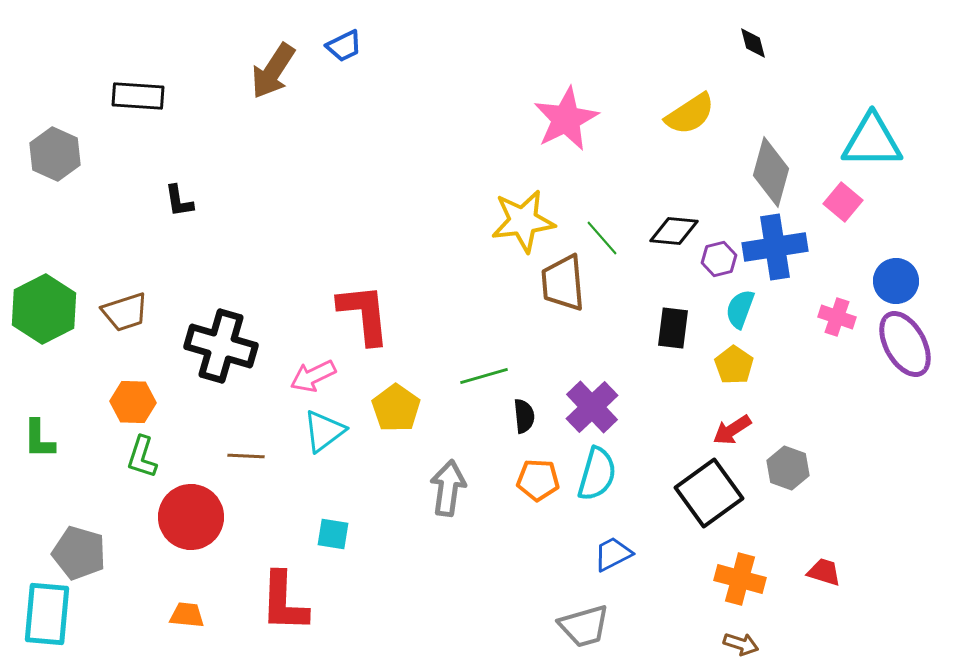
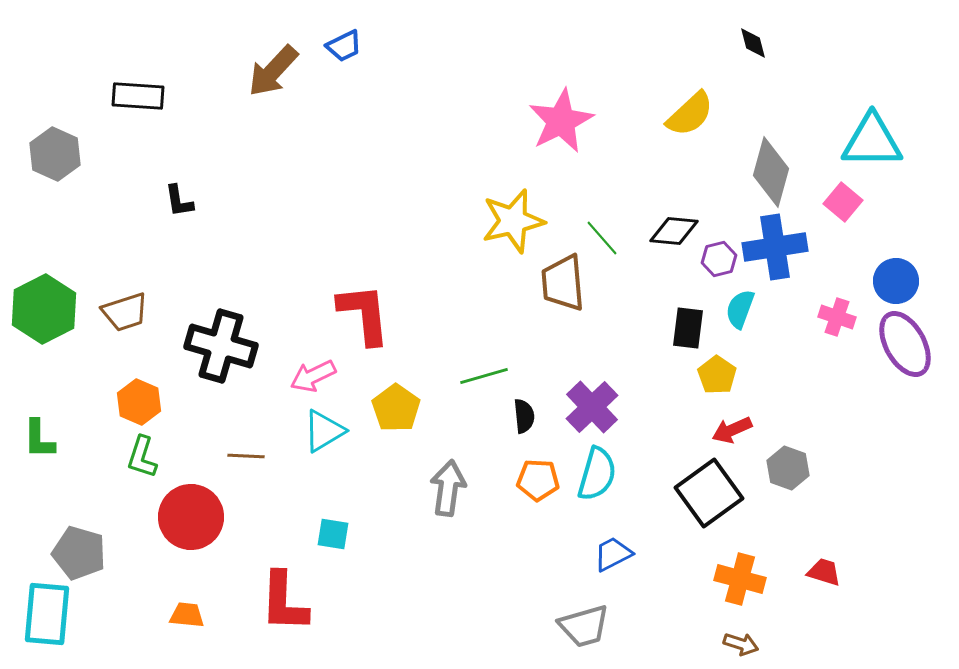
brown arrow at (273, 71): rotated 10 degrees clockwise
yellow semicircle at (690, 114): rotated 10 degrees counterclockwise
pink star at (566, 119): moved 5 px left, 2 px down
yellow star at (523, 221): moved 10 px left; rotated 6 degrees counterclockwise
black rectangle at (673, 328): moved 15 px right
yellow pentagon at (734, 365): moved 17 px left, 10 px down
orange hexagon at (133, 402): moved 6 px right; rotated 21 degrees clockwise
red arrow at (732, 430): rotated 9 degrees clockwise
cyan triangle at (324, 431): rotated 6 degrees clockwise
